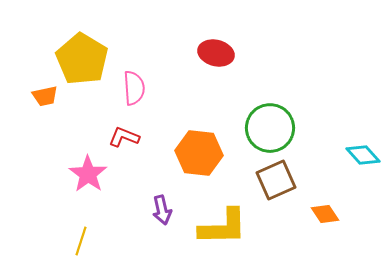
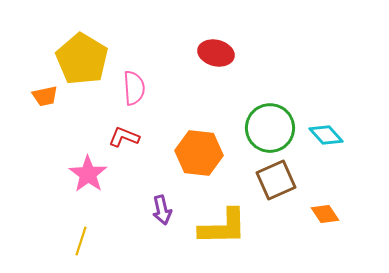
cyan diamond: moved 37 px left, 20 px up
